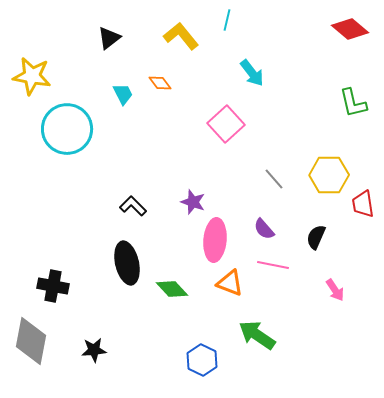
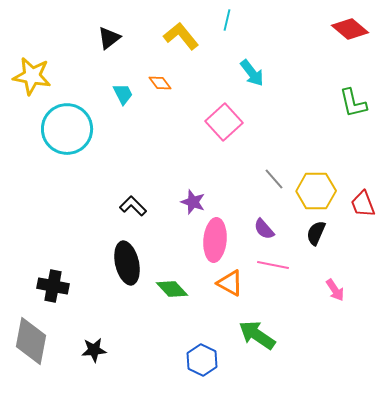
pink square: moved 2 px left, 2 px up
yellow hexagon: moved 13 px left, 16 px down
red trapezoid: rotated 12 degrees counterclockwise
black semicircle: moved 4 px up
orange triangle: rotated 8 degrees clockwise
